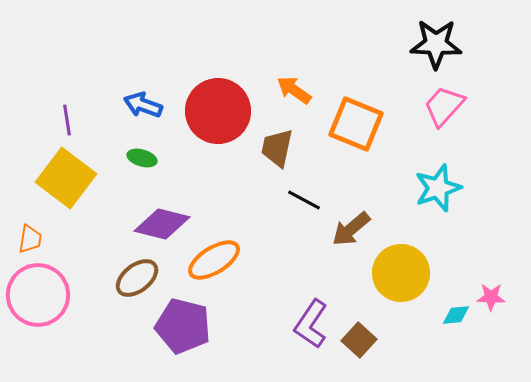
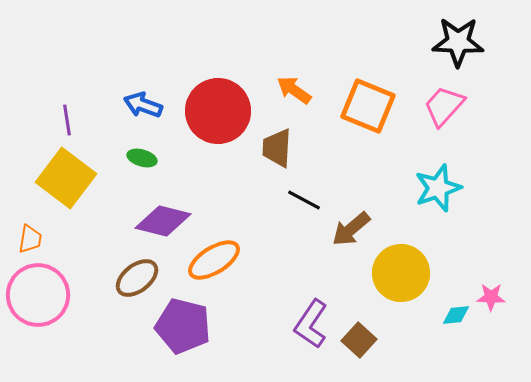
black star: moved 22 px right, 2 px up
orange square: moved 12 px right, 18 px up
brown trapezoid: rotated 9 degrees counterclockwise
purple diamond: moved 1 px right, 3 px up
